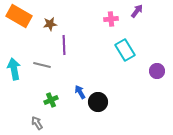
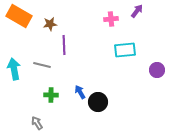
cyan rectangle: rotated 65 degrees counterclockwise
purple circle: moved 1 px up
green cross: moved 5 px up; rotated 24 degrees clockwise
